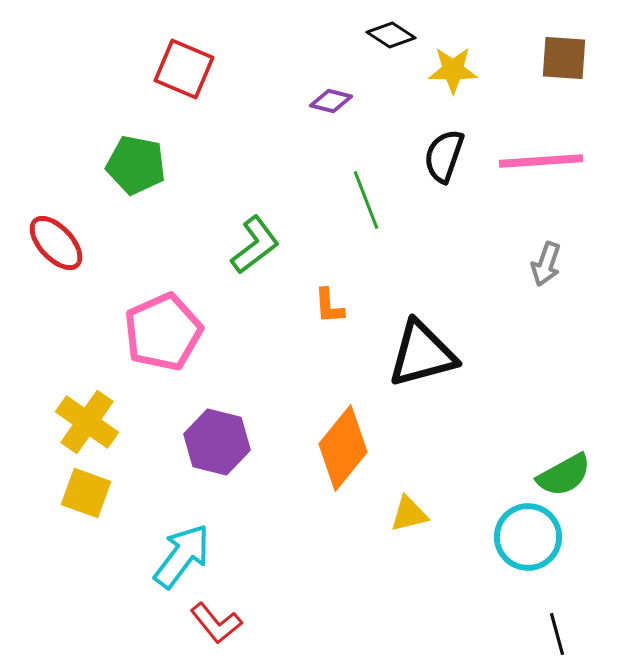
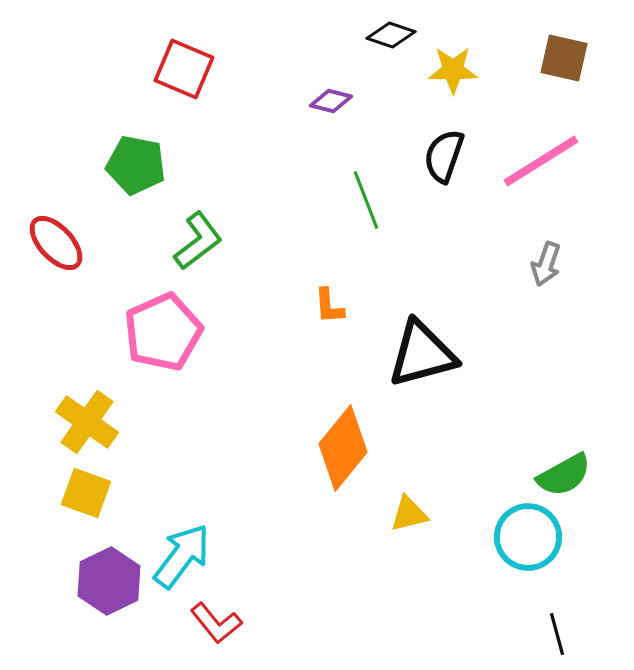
black diamond: rotated 15 degrees counterclockwise
brown square: rotated 9 degrees clockwise
pink line: rotated 28 degrees counterclockwise
green L-shape: moved 57 px left, 4 px up
purple hexagon: moved 108 px left, 139 px down; rotated 20 degrees clockwise
